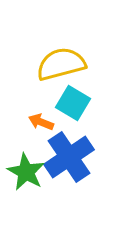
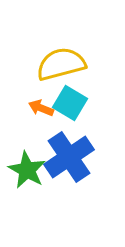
cyan square: moved 3 px left
orange arrow: moved 14 px up
green star: moved 1 px right, 2 px up
